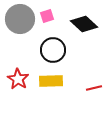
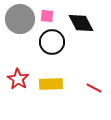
pink square: rotated 24 degrees clockwise
black diamond: moved 3 px left, 1 px up; rotated 20 degrees clockwise
black circle: moved 1 px left, 8 px up
yellow rectangle: moved 3 px down
red line: rotated 42 degrees clockwise
